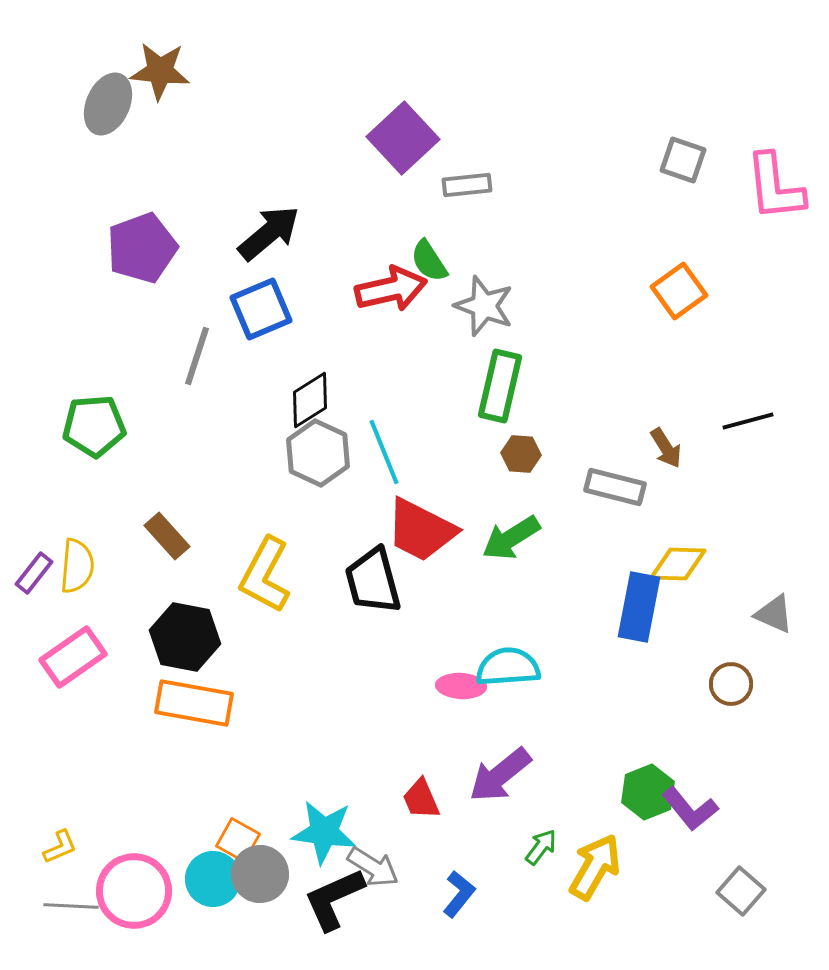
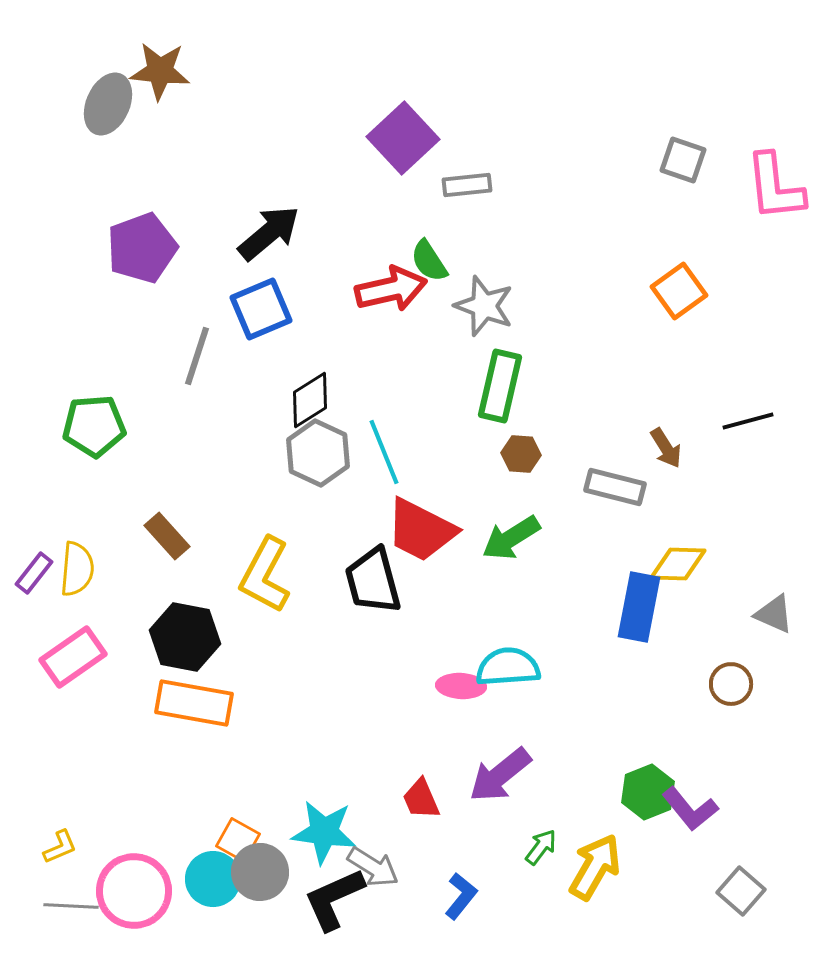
yellow semicircle at (77, 566): moved 3 px down
gray circle at (260, 874): moved 2 px up
blue L-shape at (459, 894): moved 2 px right, 2 px down
